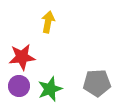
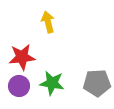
yellow arrow: rotated 25 degrees counterclockwise
green star: moved 2 px right, 6 px up; rotated 30 degrees clockwise
